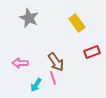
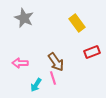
gray star: moved 5 px left
